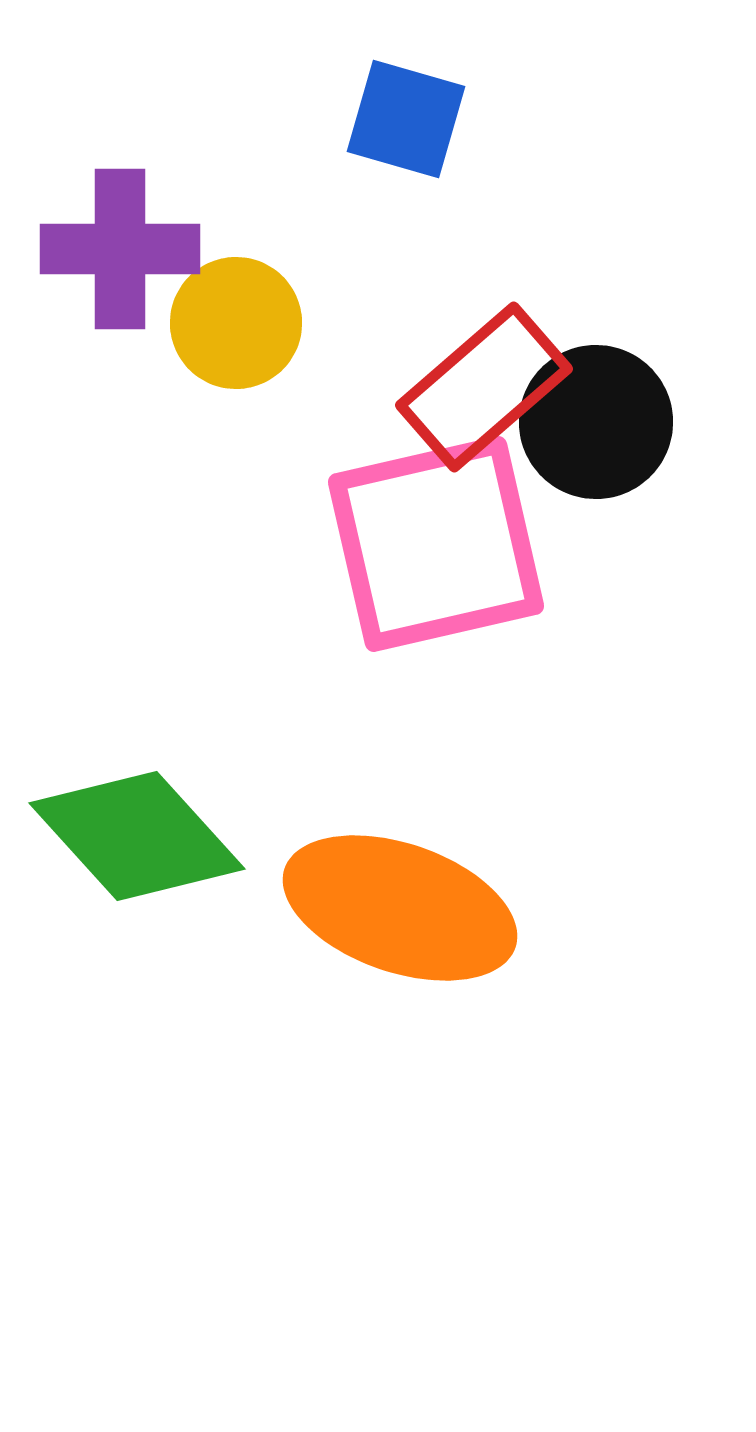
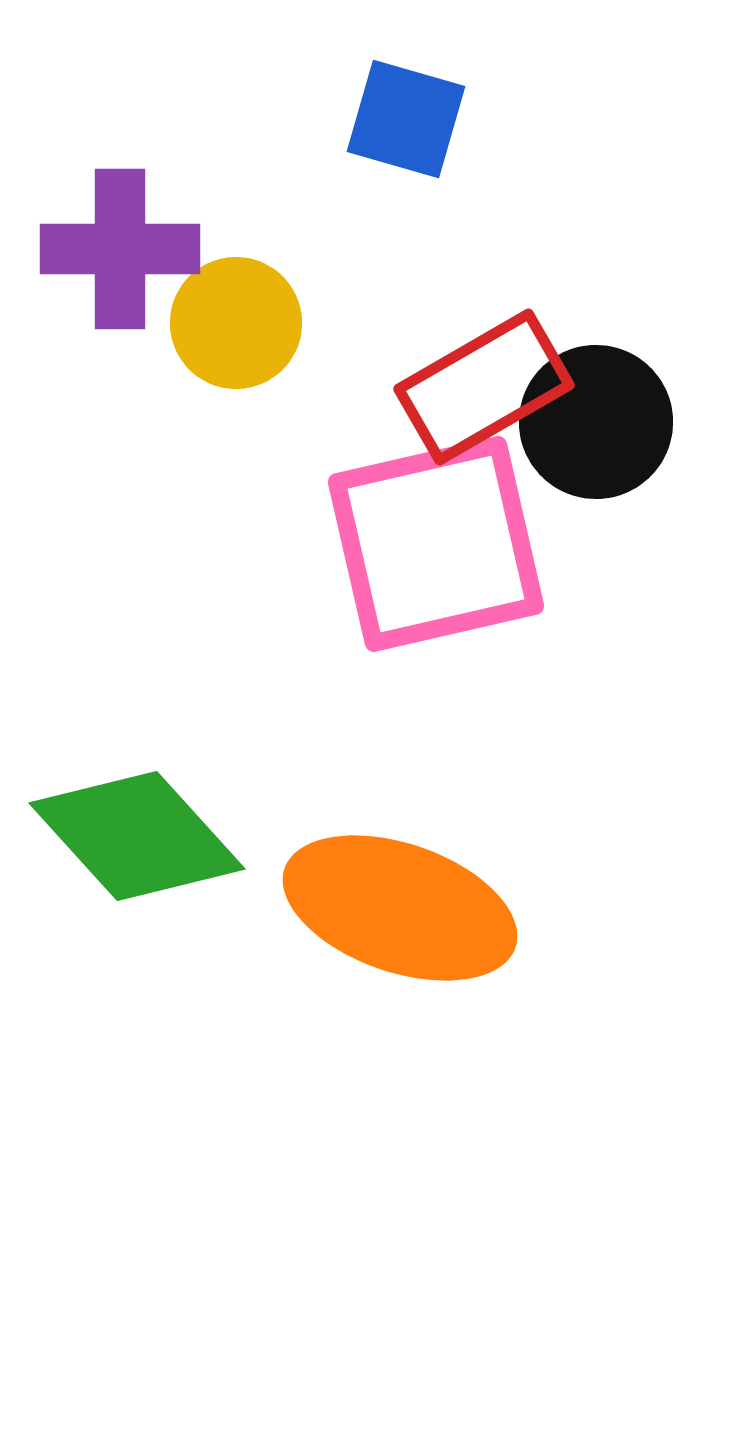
red rectangle: rotated 11 degrees clockwise
